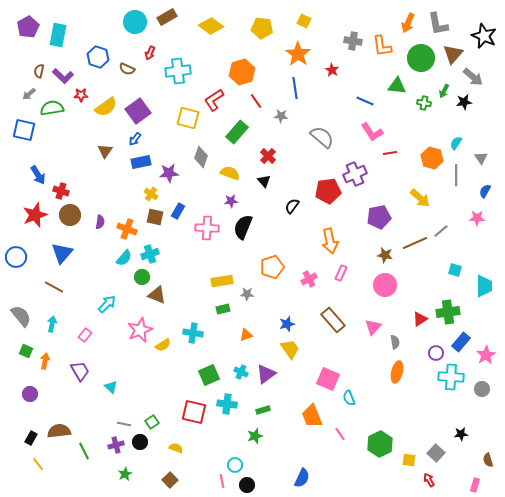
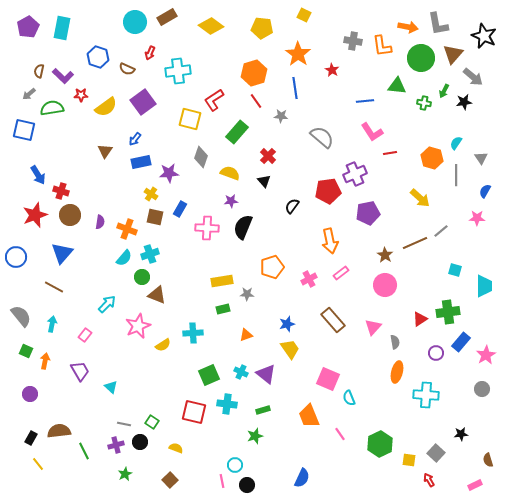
yellow square at (304, 21): moved 6 px up
orange arrow at (408, 23): moved 4 px down; rotated 102 degrees counterclockwise
cyan rectangle at (58, 35): moved 4 px right, 7 px up
orange hexagon at (242, 72): moved 12 px right, 1 px down
blue line at (365, 101): rotated 30 degrees counterclockwise
purple square at (138, 111): moved 5 px right, 9 px up
yellow square at (188, 118): moved 2 px right, 1 px down
blue rectangle at (178, 211): moved 2 px right, 2 px up
purple pentagon at (379, 217): moved 11 px left, 4 px up
brown star at (385, 255): rotated 21 degrees clockwise
pink rectangle at (341, 273): rotated 28 degrees clockwise
pink star at (140, 330): moved 2 px left, 4 px up
cyan cross at (193, 333): rotated 12 degrees counterclockwise
purple triangle at (266, 374): rotated 45 degrees counterclockwise
cyan cross at (451, 377): moved 25 px left, 18 px down
orange trapezoid at (312, 416): moved 3 px left
green square at (152, 422): rotated 24 degrees counterclockwise
pink rectangle at (475, 485): rotated 48 degrees clockwise
